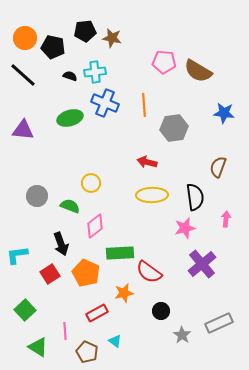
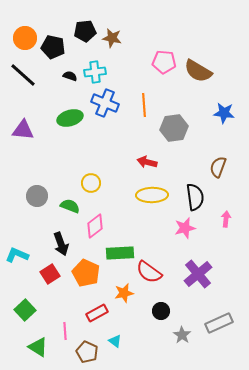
cyan L-shape at (17, 255): rotated 30 degrees clockwise
purple cross at (202, 264): moved 4 px left, 10 px down
